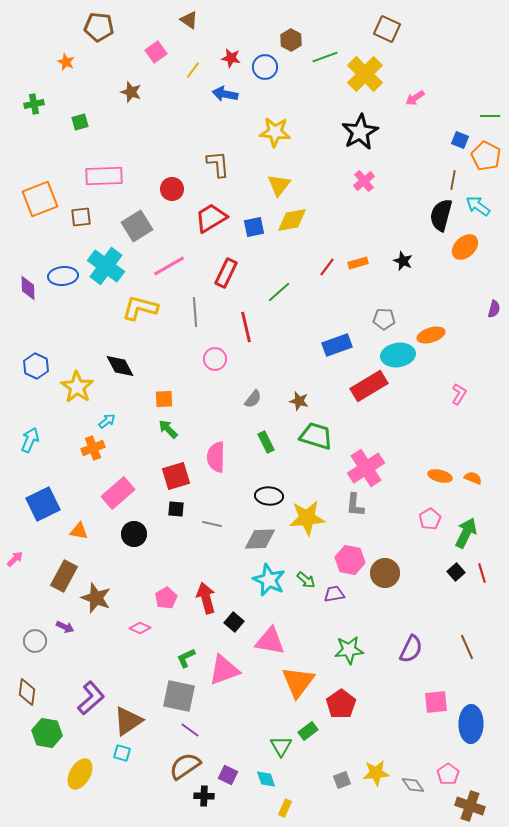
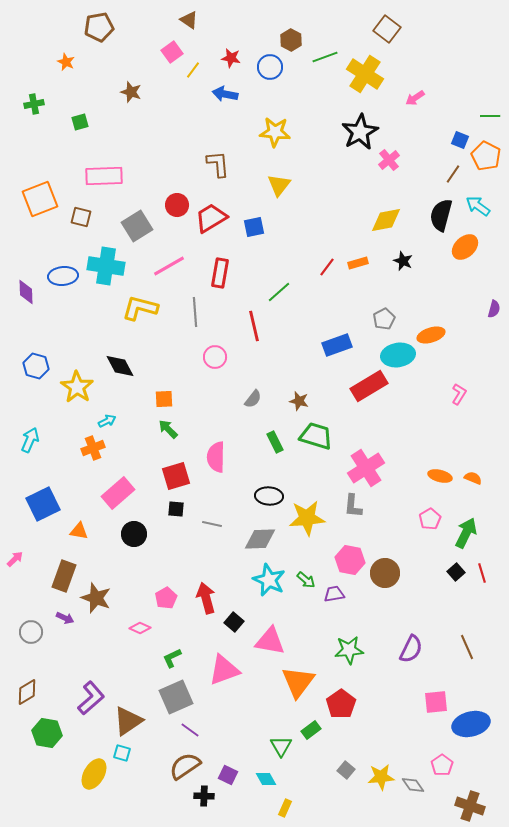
brown pentagon at (99, 27): rotated 16 degrees counterclockwise
brown square at (387, 29): rotated 12 degrees clockwise
pink square at (156, 52): moved 16 px right
blue circle at (265, 67): moved 5 px right
yellow cross at (365, 74): rotated 12 degrees counterclockwise
brown line at (453, 180): moved 6 px up; rotated 24 degrees clockwise
pink cross at (364, 181): moved 25 px right, 21 px up
red circle at (172, 189): moved 5 px right, 16 px down
brown square at (81, 217): rotated 20 degrees clockwise
yellow diamond at (292, 220): moved 94 px right
cyan cross at (106, 266): rotated 27 degrees counterclockwise
red rectangle at (226, 273): moved 6 px left; rotated 16 degrees counterclockwise
purple diamond at (28, 288): moved 2 px left, 4 px down
gray pentagon at (384, 319): rotated 30 degrees counterclockwise
red line at (246, 327): moved 8 px right, 1 px up
pink circle at (215, 359): moved 2 px up
blue hexagon at (36, 366): rotated 10 degrees counterclockwise
cyan arrow at (107, 421): rotated 12 degrees clockwise
green rectangle at (266, 442): moved 9 px right
gray L-shape at (355, 505): moved 2 px left, 1 px down
brown rectangle at (64, 576): rotated 8 degrees counterclockwise
purple arrow at (65, 627): moved 9 px up
gray circle at (35, 641): moved 4 px left, 9 px up
green L-shape at (186, 658): moved 14 px left
brown diamond at (27, 692): rotated 52 degrees clockwise
gray square at (179, 696): moved 3 px left, 1 px down; rotated 36 degrees counterclockwise
blue ellipse at (471, 724): rotated 75 degrees clockwise
green rectangle at (308, 731): moved 3 px right, 1 px up
yellow star at (376, 773): moved 5 px right, 4 px down
yellow ellipse at (80, 774): moved 14 px right
pink pentagon at (448, 774): moved 6 px left, 9 px up
cyan diamond at (266, 779): rotated 10 degrees counterclockwise
gray square at (342, 780): moved 4 px right, 10 px up; rotated 30 degrees counterclockwise
